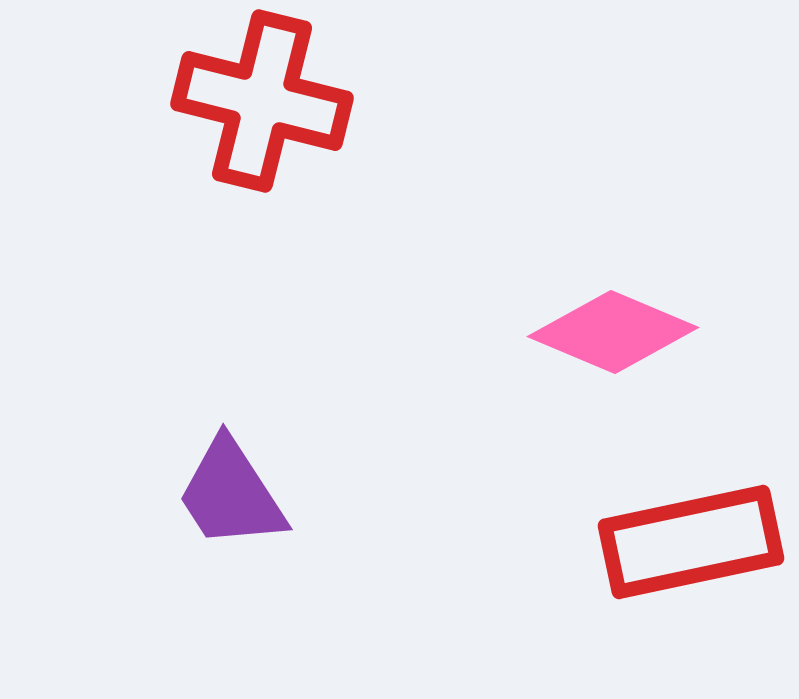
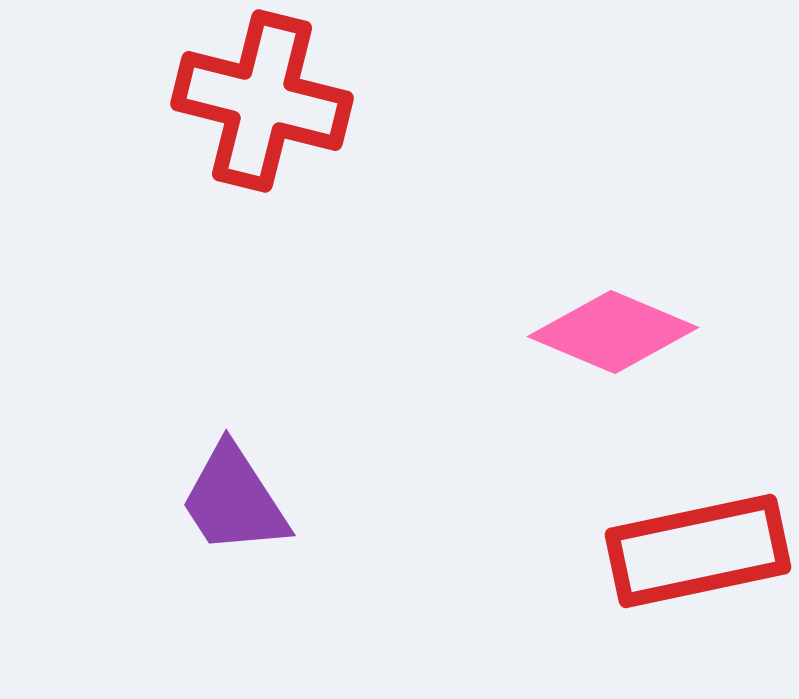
purple trapezoid: moved 3 px right, 6 px down
red rectangle: moved 7 px right, 9 px down
